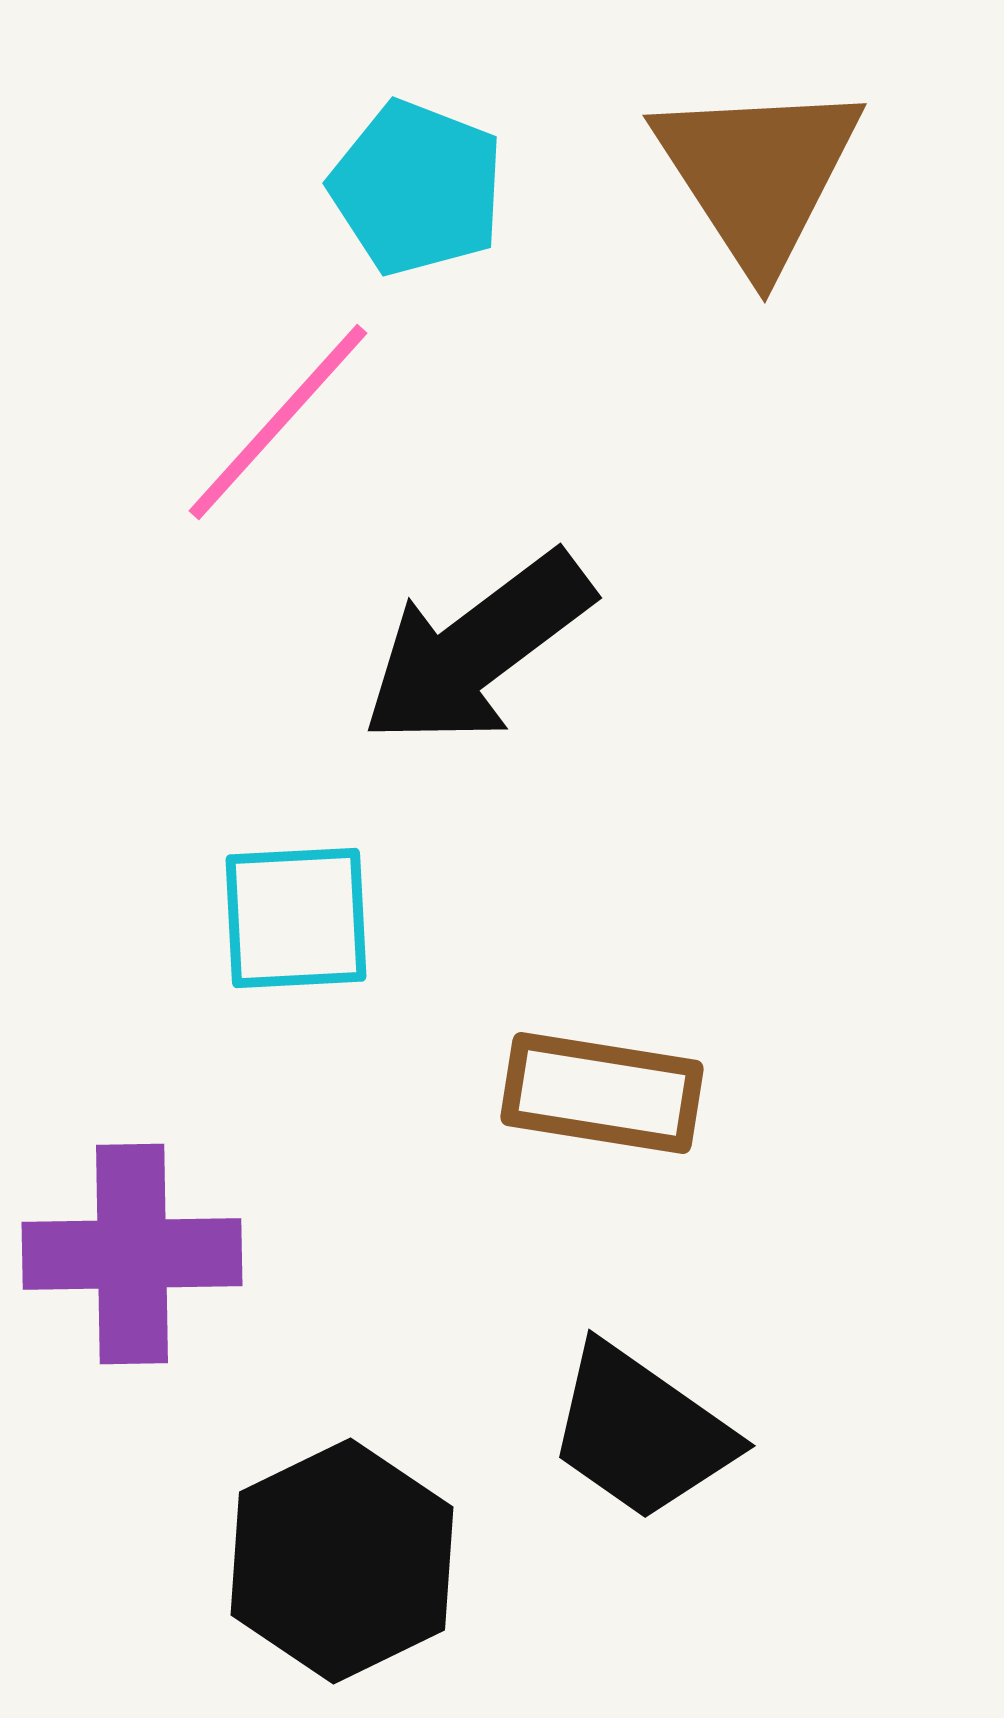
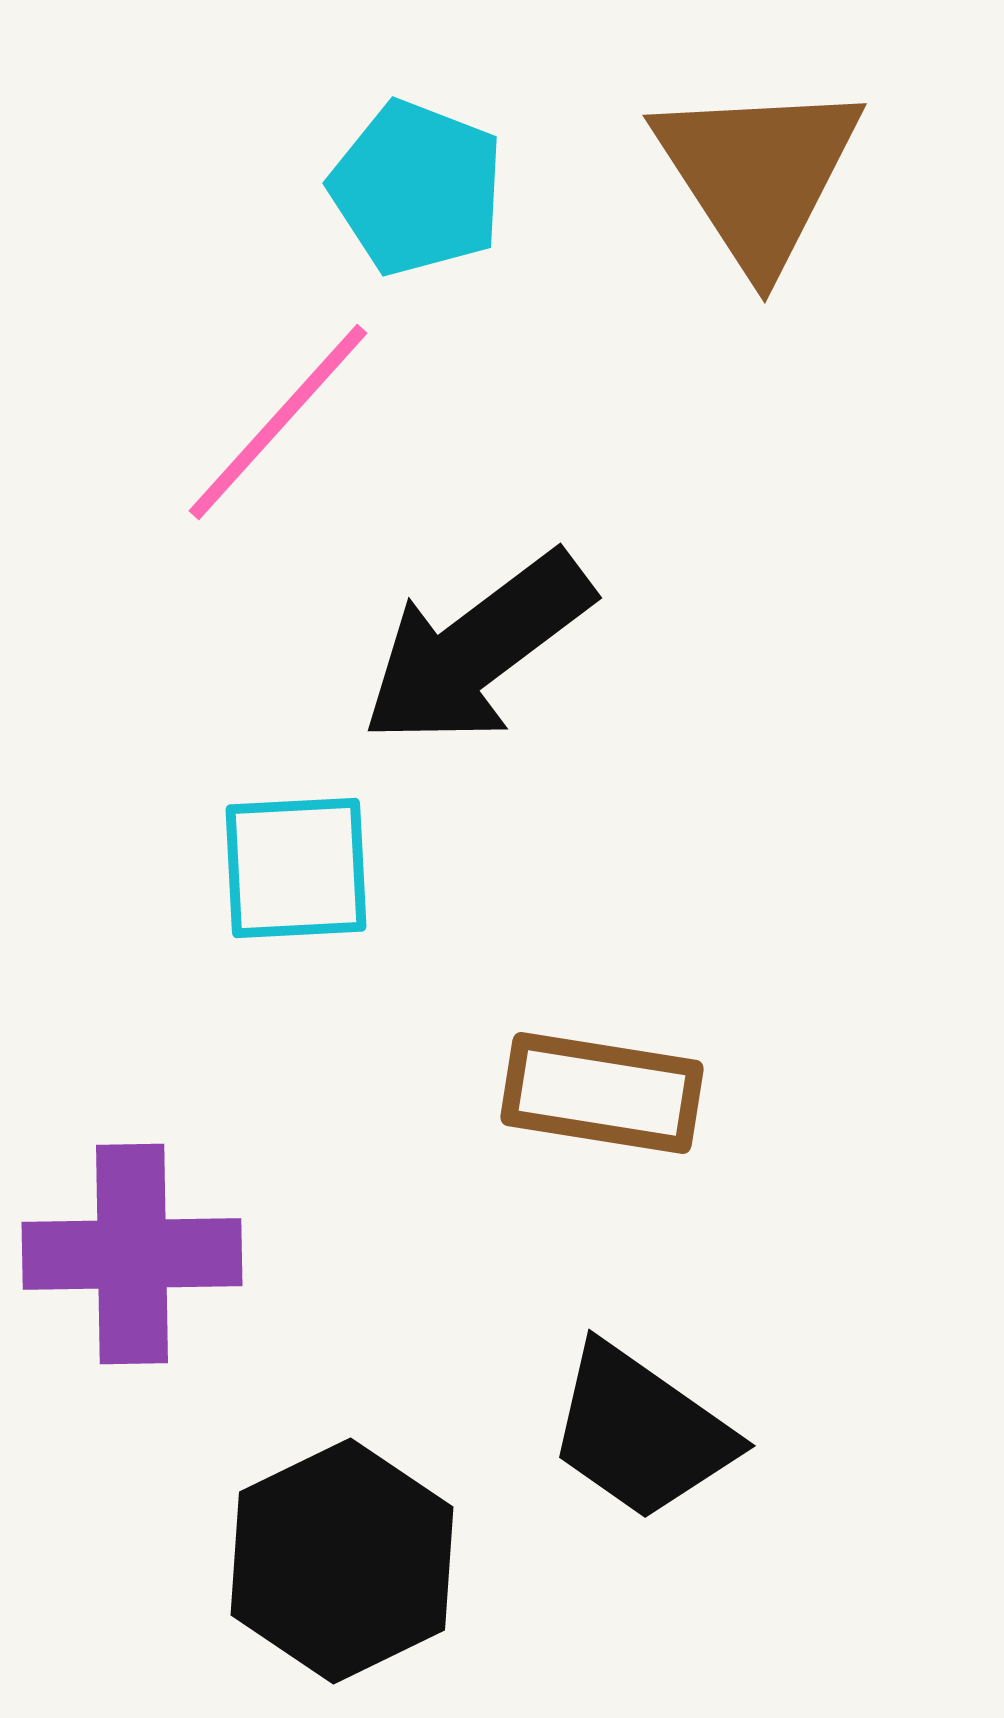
cyan square: moved 50 px up
